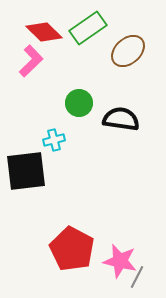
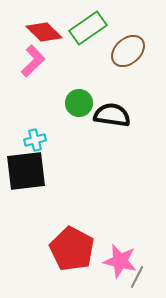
pink L-shape: moved 2 px right
black semicircle: moved 9 px left, 4 px up
cyan cross: moved 19 px left
